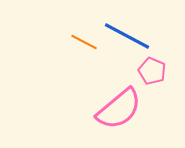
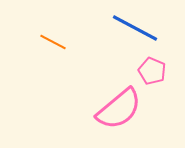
blue line: moved 8 px right, 8 px up
orange line: moved 31 px left
